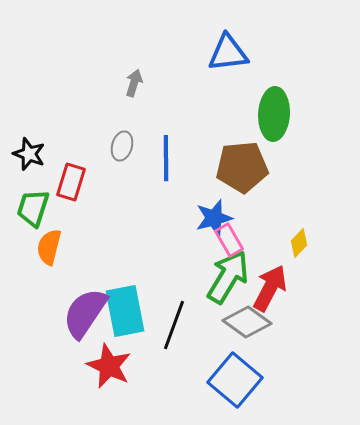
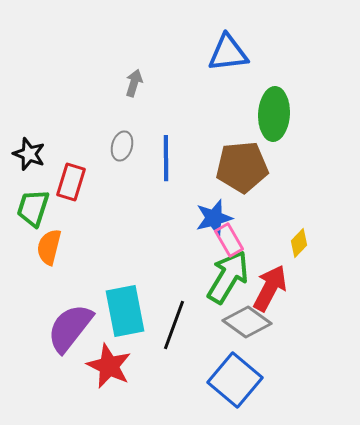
purple semicircle: moved 15 px left, 15 px down; rotated 4 degrees clockwise
